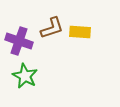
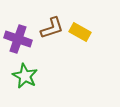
yellow rectangle: rotated 25 degrees clockwise
purple cross: moved 1 px left, 2 px up
